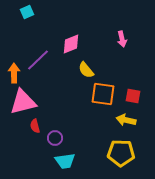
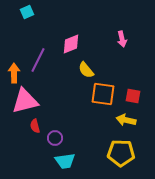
purple line: rotated 20 degrees counterclockwise
pink triangle: moved 2 px right, 1 px up
